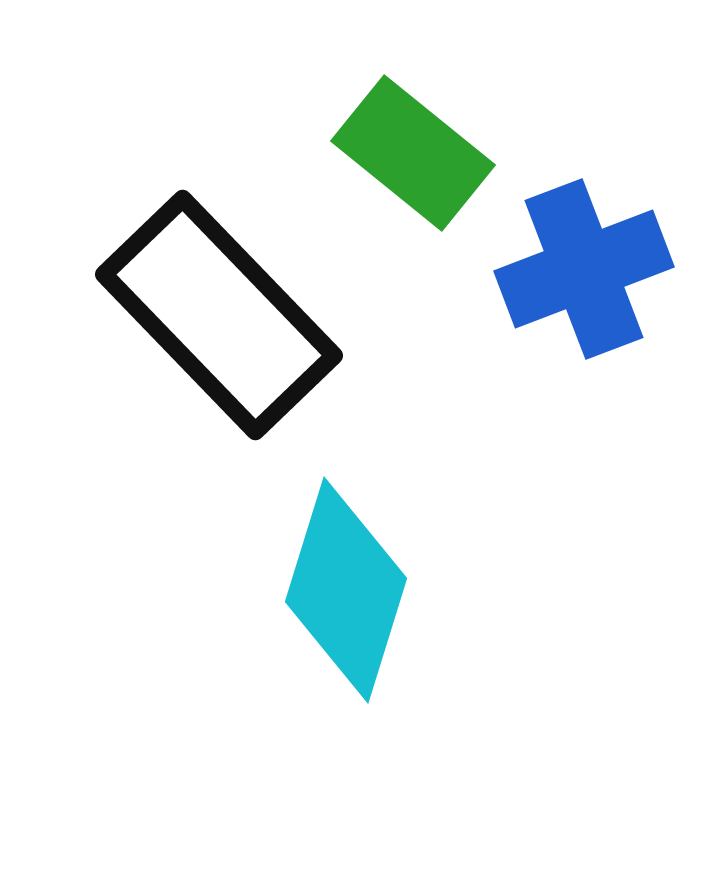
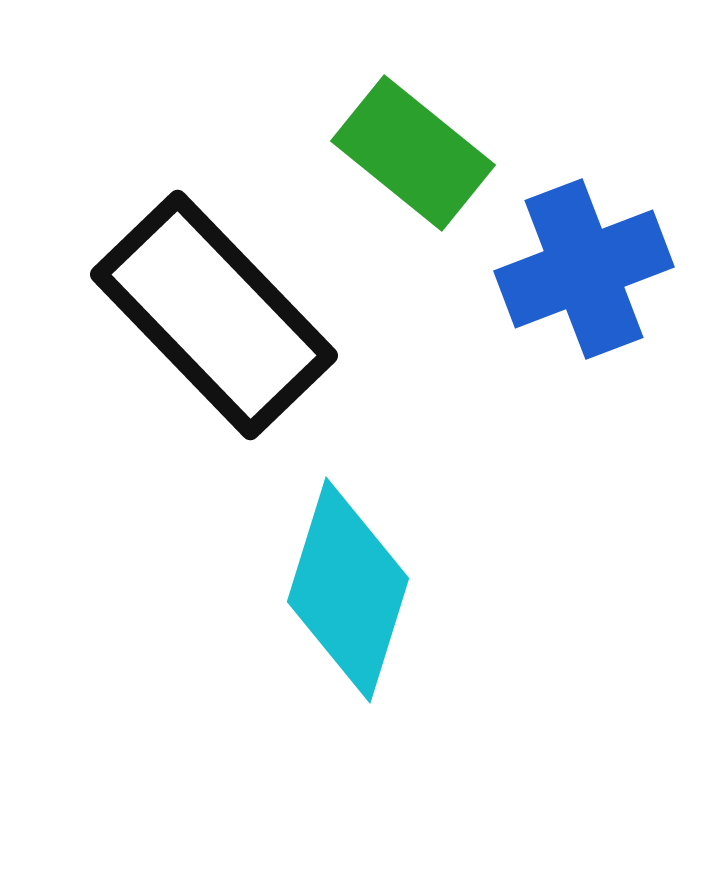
black rectangle: moved 5 px left
cyan diamond: moved 2 px right
